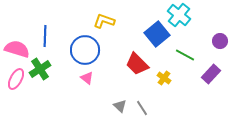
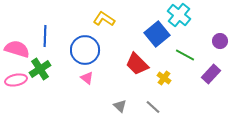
yellow L-shape: moved 2 px up; rotated 15 degrees clockwise
pink ellipse: moved 1 px down; rotated 50 degrees clockwise
gray line: moved 11 px right, 1 px up; rotated 14 degrees counterclockwise
